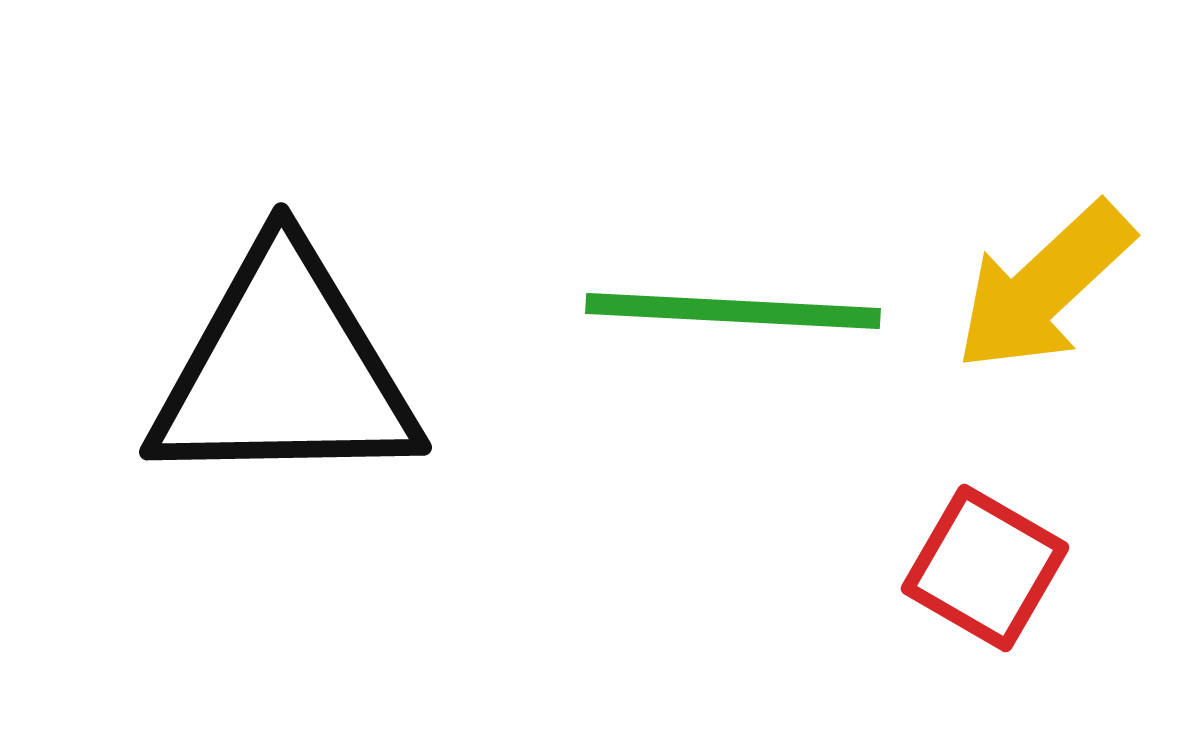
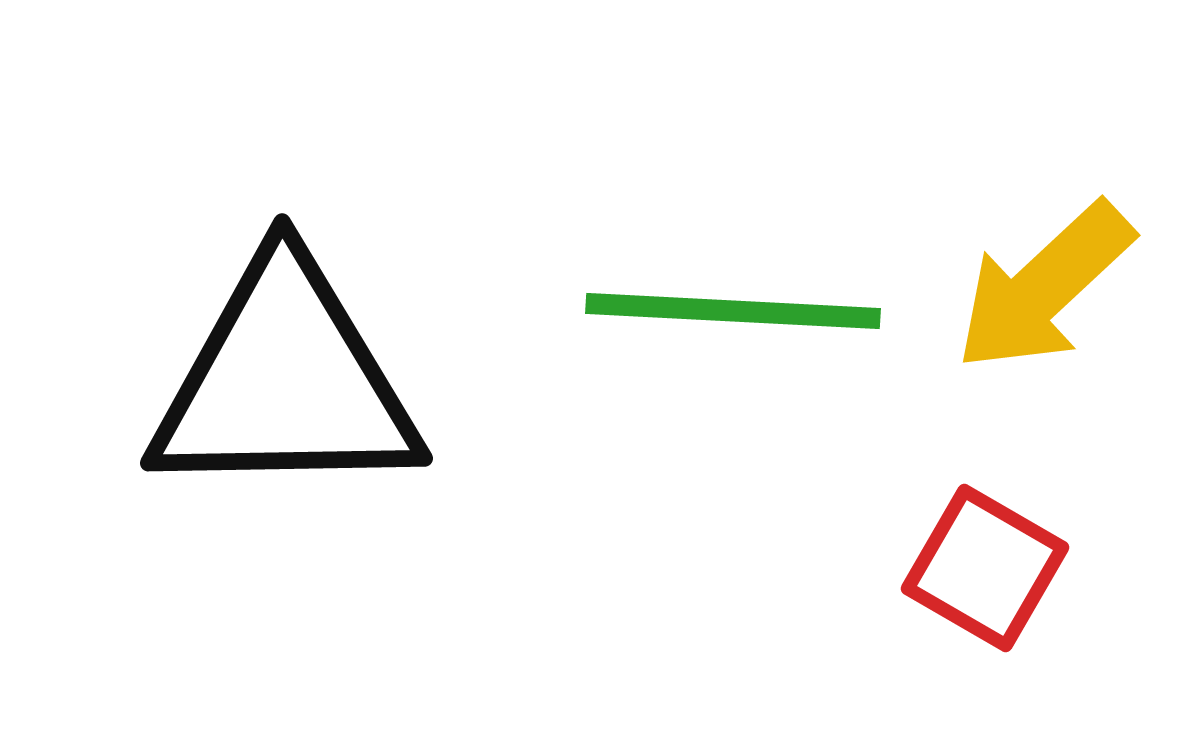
black triangle: moved 1 px right, 11 px down
